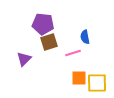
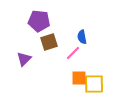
purple pentagon: moved 4 px left, 3 px up
blue semicircle: moved 3 px left
pink line: rotated 28 degrees counterclockwise
yellow square: moved 3 px left, 1 px down
